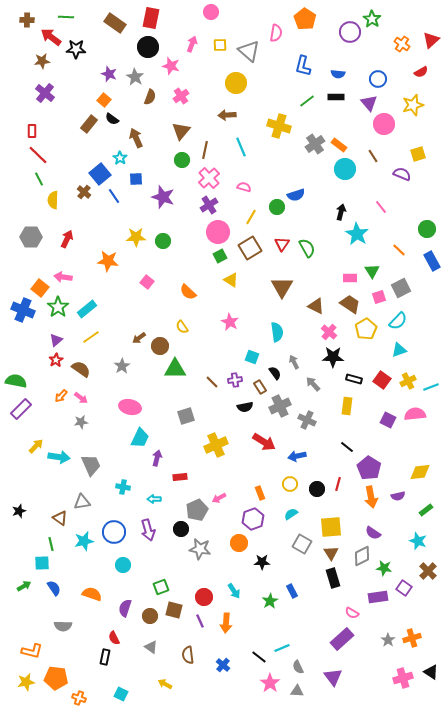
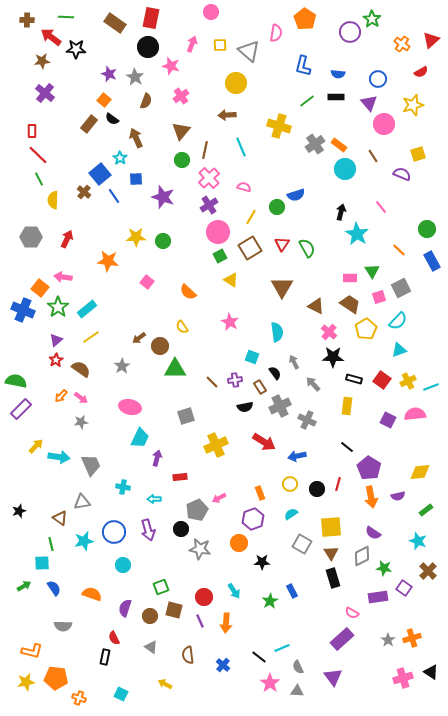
brown semicircle at (150, 97): moved 4 px left, 4 px down
